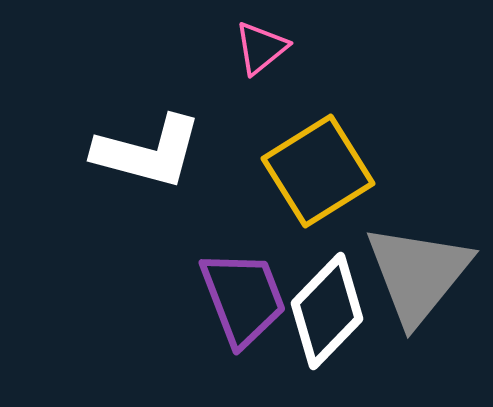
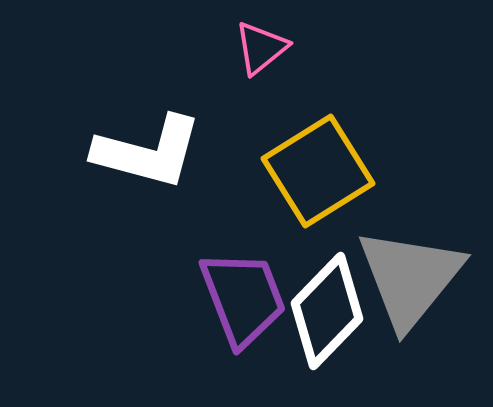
gray triangle: moved 8 px left, 4 px down
